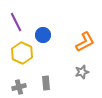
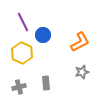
purple line: moved 7 px right
orange L-shape: moved 5 px left
